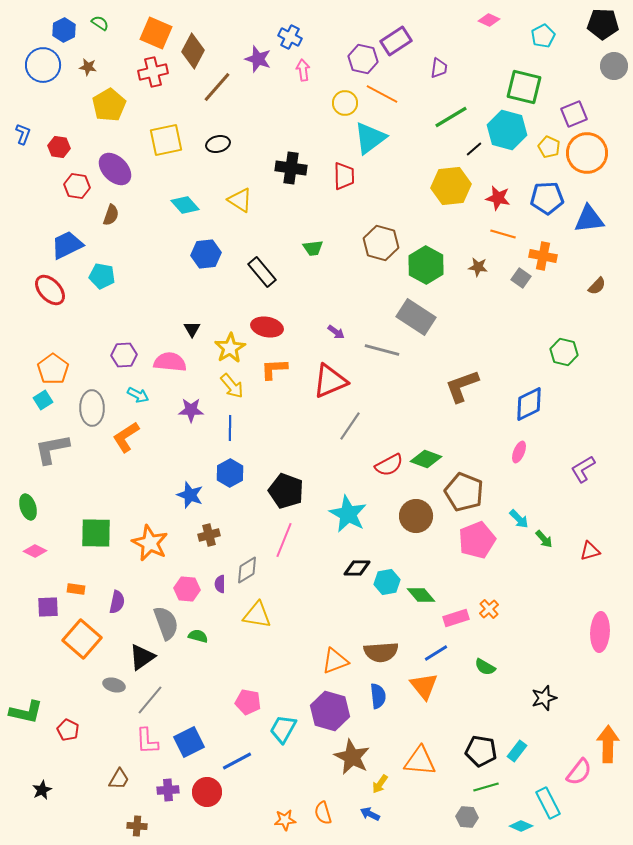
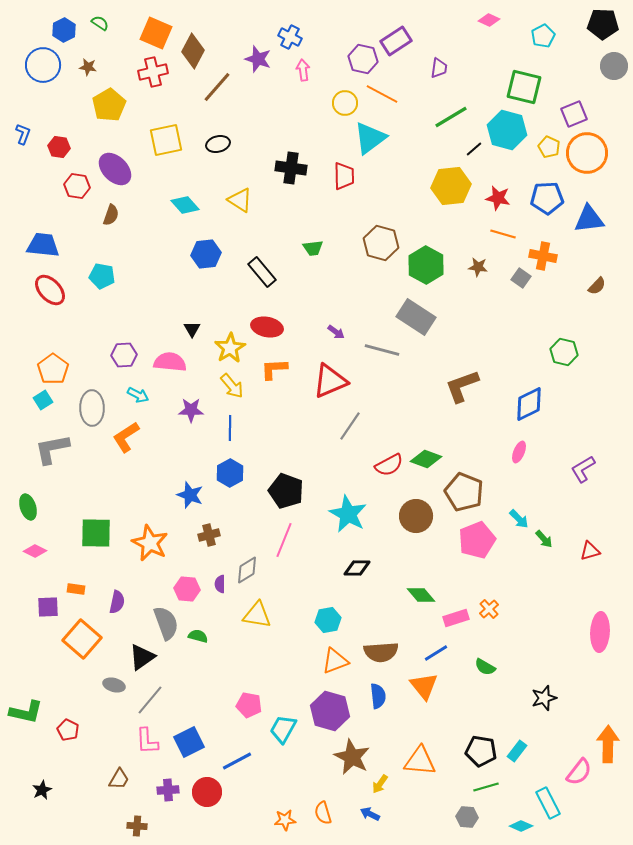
blue trapezoid at (67, 245): moved 24 px left; rotated 32 degrees clockwise
cyan hexagon at (387, 582): moved 59 px left, 38 px down
pink pentagon at (248, 702): moved 1 px right, 3 px down
